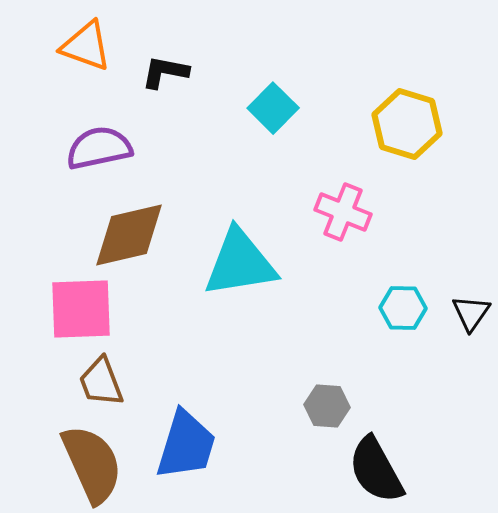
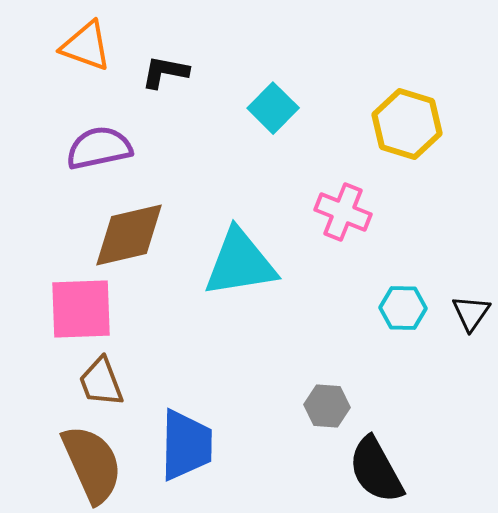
blue trapezoid: rotated 16 degrees counterclockwise
